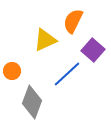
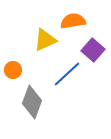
orange semicircle: rotated 55 degrees clockwise
orange circle: moved 1 px right, 1 px up
